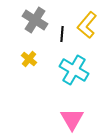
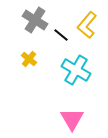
black line: moved 1 px left, 1 px down; rotated 56 degrees counterclockwise
cyan cross: moved 2 px right
